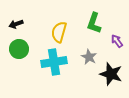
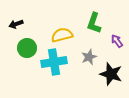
yellow semicircle: moved 3 px right, 3 px down; rotated 60 degrees clockwise
green circle: moved 8 px right, 1 px up
gray star: rotated 21 degrees clockwise
